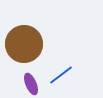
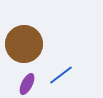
purple ellipse: moved 4 px left; rotated 50 degrees clockwise
